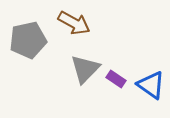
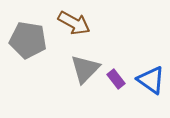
gray pentagon: rotated 21 degrees clockwise
purple rectangle: rotated 18 degrees clockwise
blue triangle: moved 5 px up
